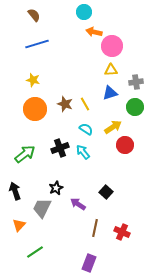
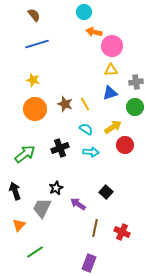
cyan arrow: moved 8 px right; rotated 133 degrees clockwise
